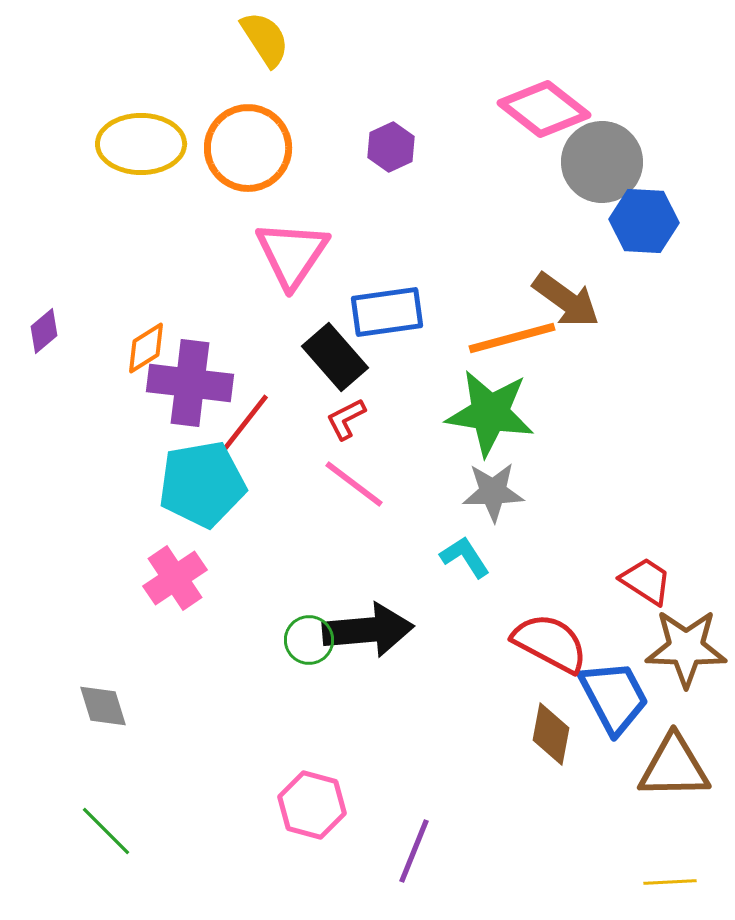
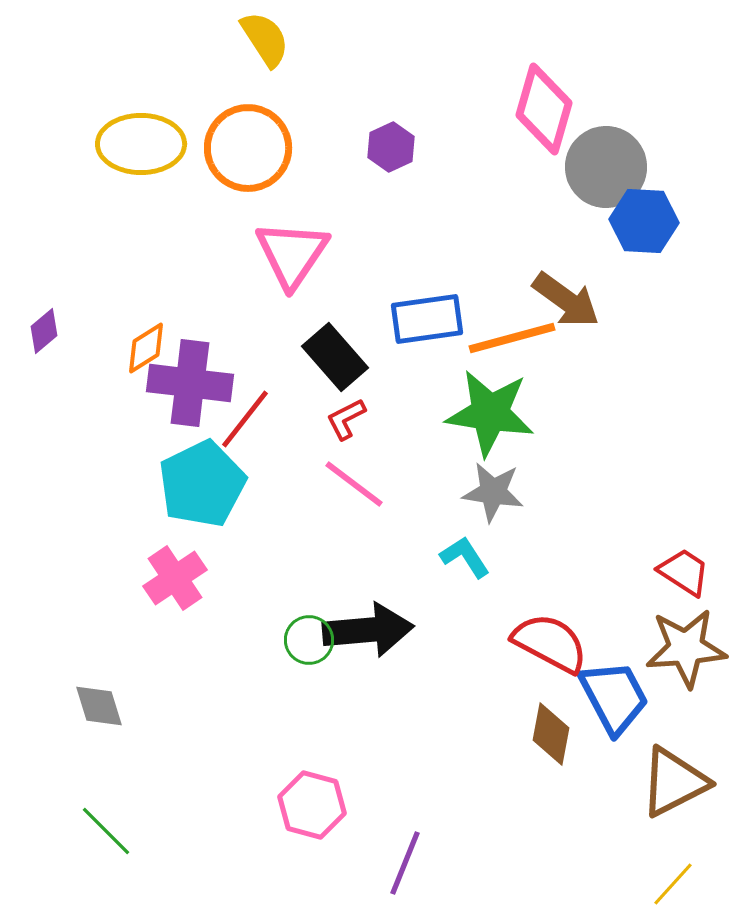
pink diamond: rotated 68 degrees clockwise
gray circle: moved 4 px right, 5 px down
blue rectangle: moved 40 px right, 7 px down
red line: moved 4 px up
cyan pentagon: rotated 16 degrees counterclockwise
gray star: rotated 10 degrees clockwise
red trapezoid: moved 38 px right, 9 px up
brown star: rotated 6 degrees counterclockwise
gray diamond: moved 4 px left
brown triangle: moved 15 px down; rotated 26 degrees counterclockwise
purple line: moved 9 px left, 12 px down
yellow line: moved 3 px right, 2 px down; rotated 45 degrees counterclockwise
